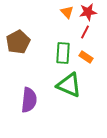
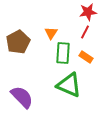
orange triangle: moved 16 px left, 21 px down; rotated 16 degrees clockwise
purple semicircle: moved 7 px left, 3 px up; rotated 50 degrees counterclockwise
